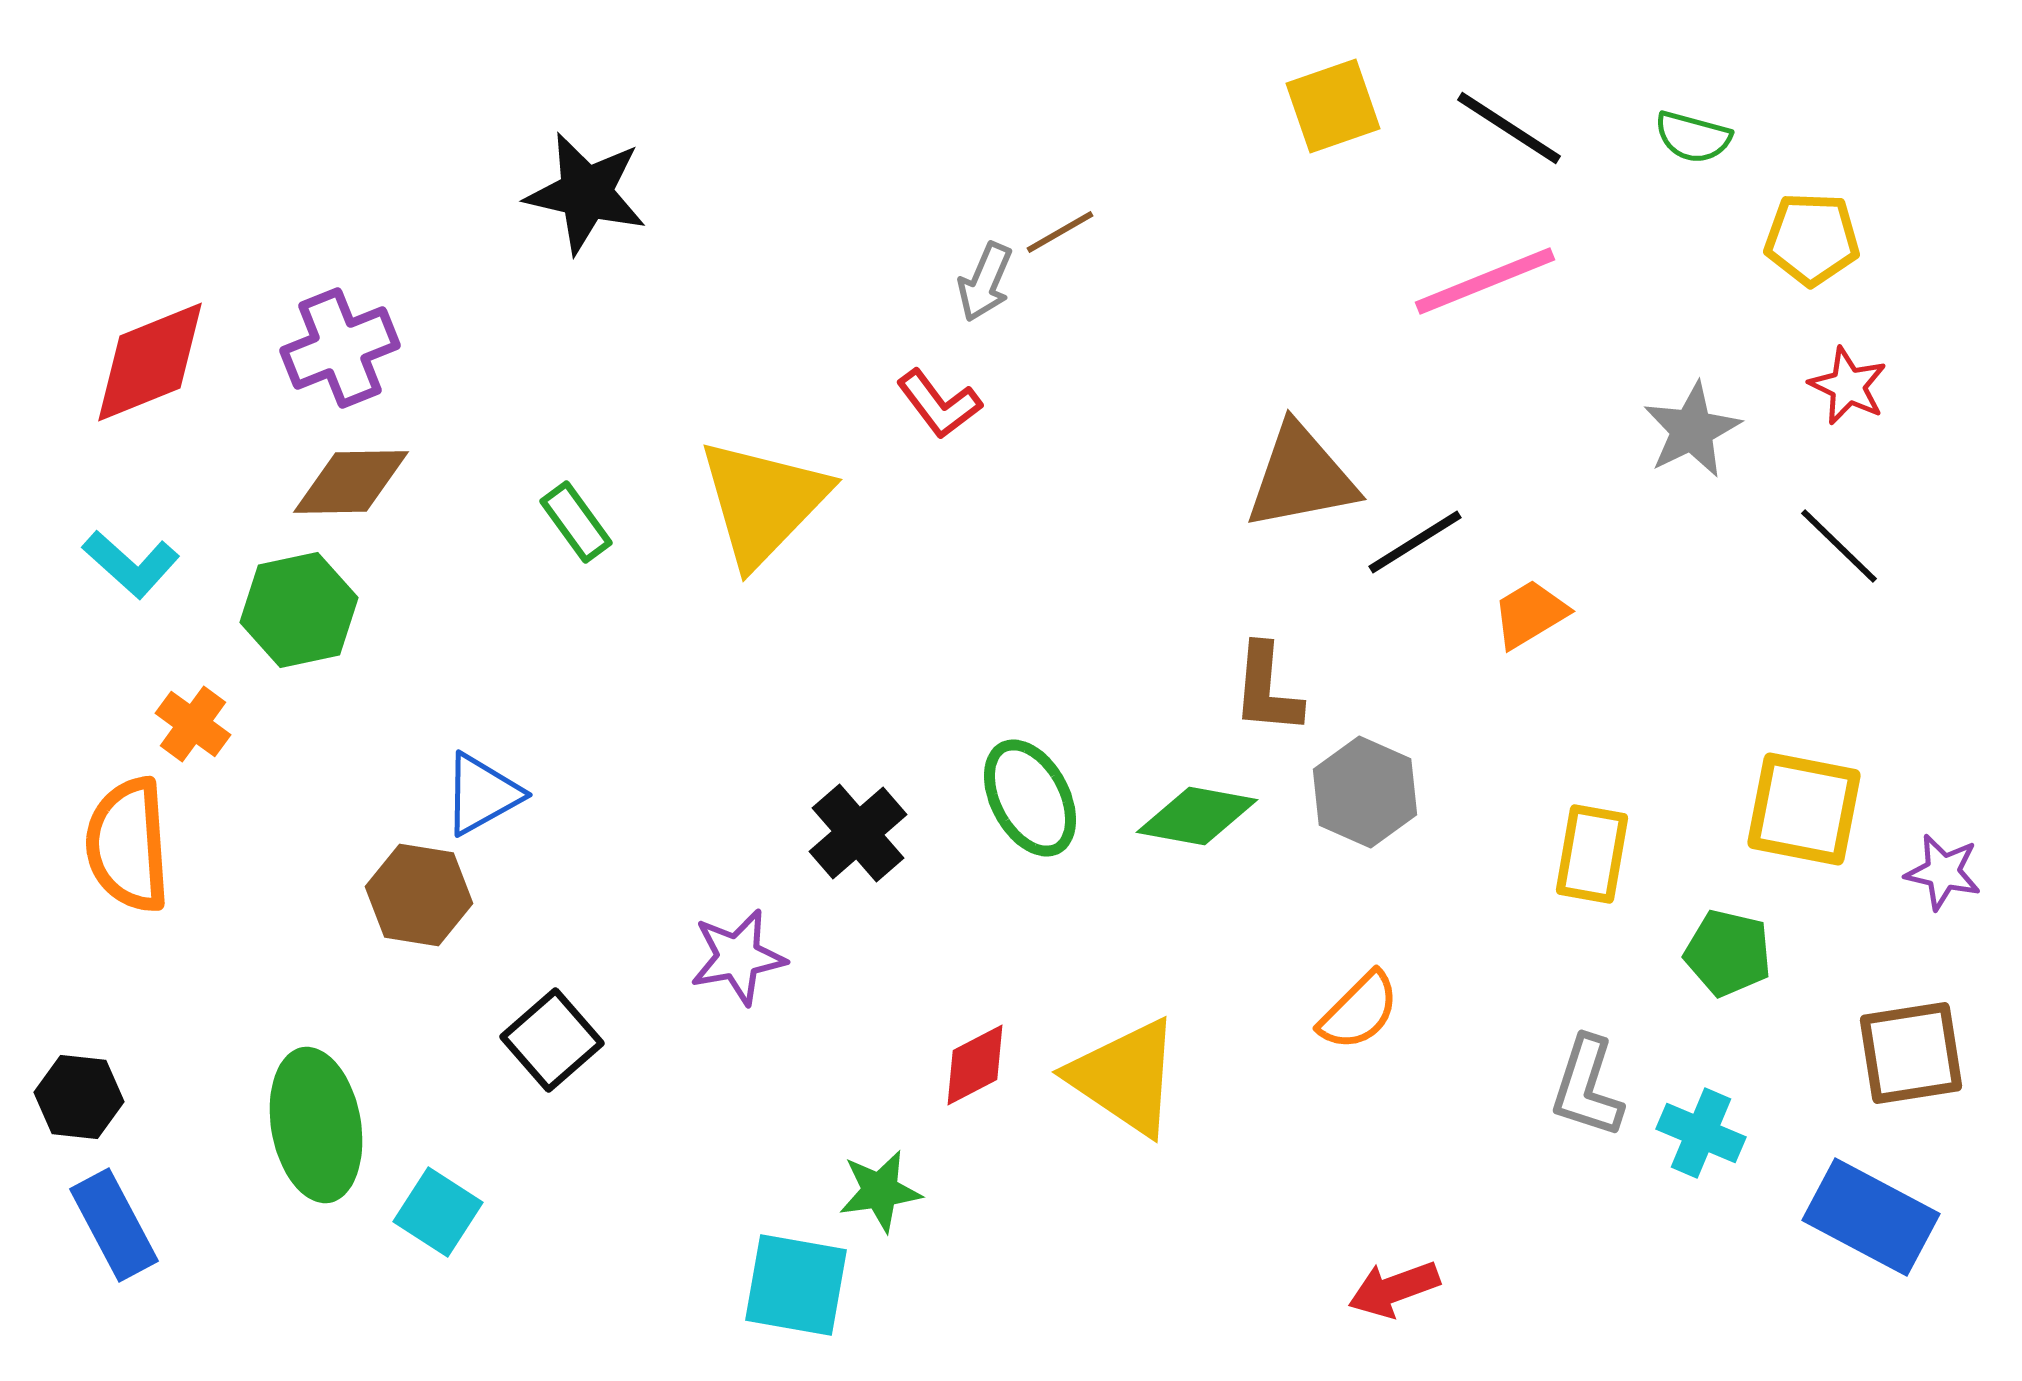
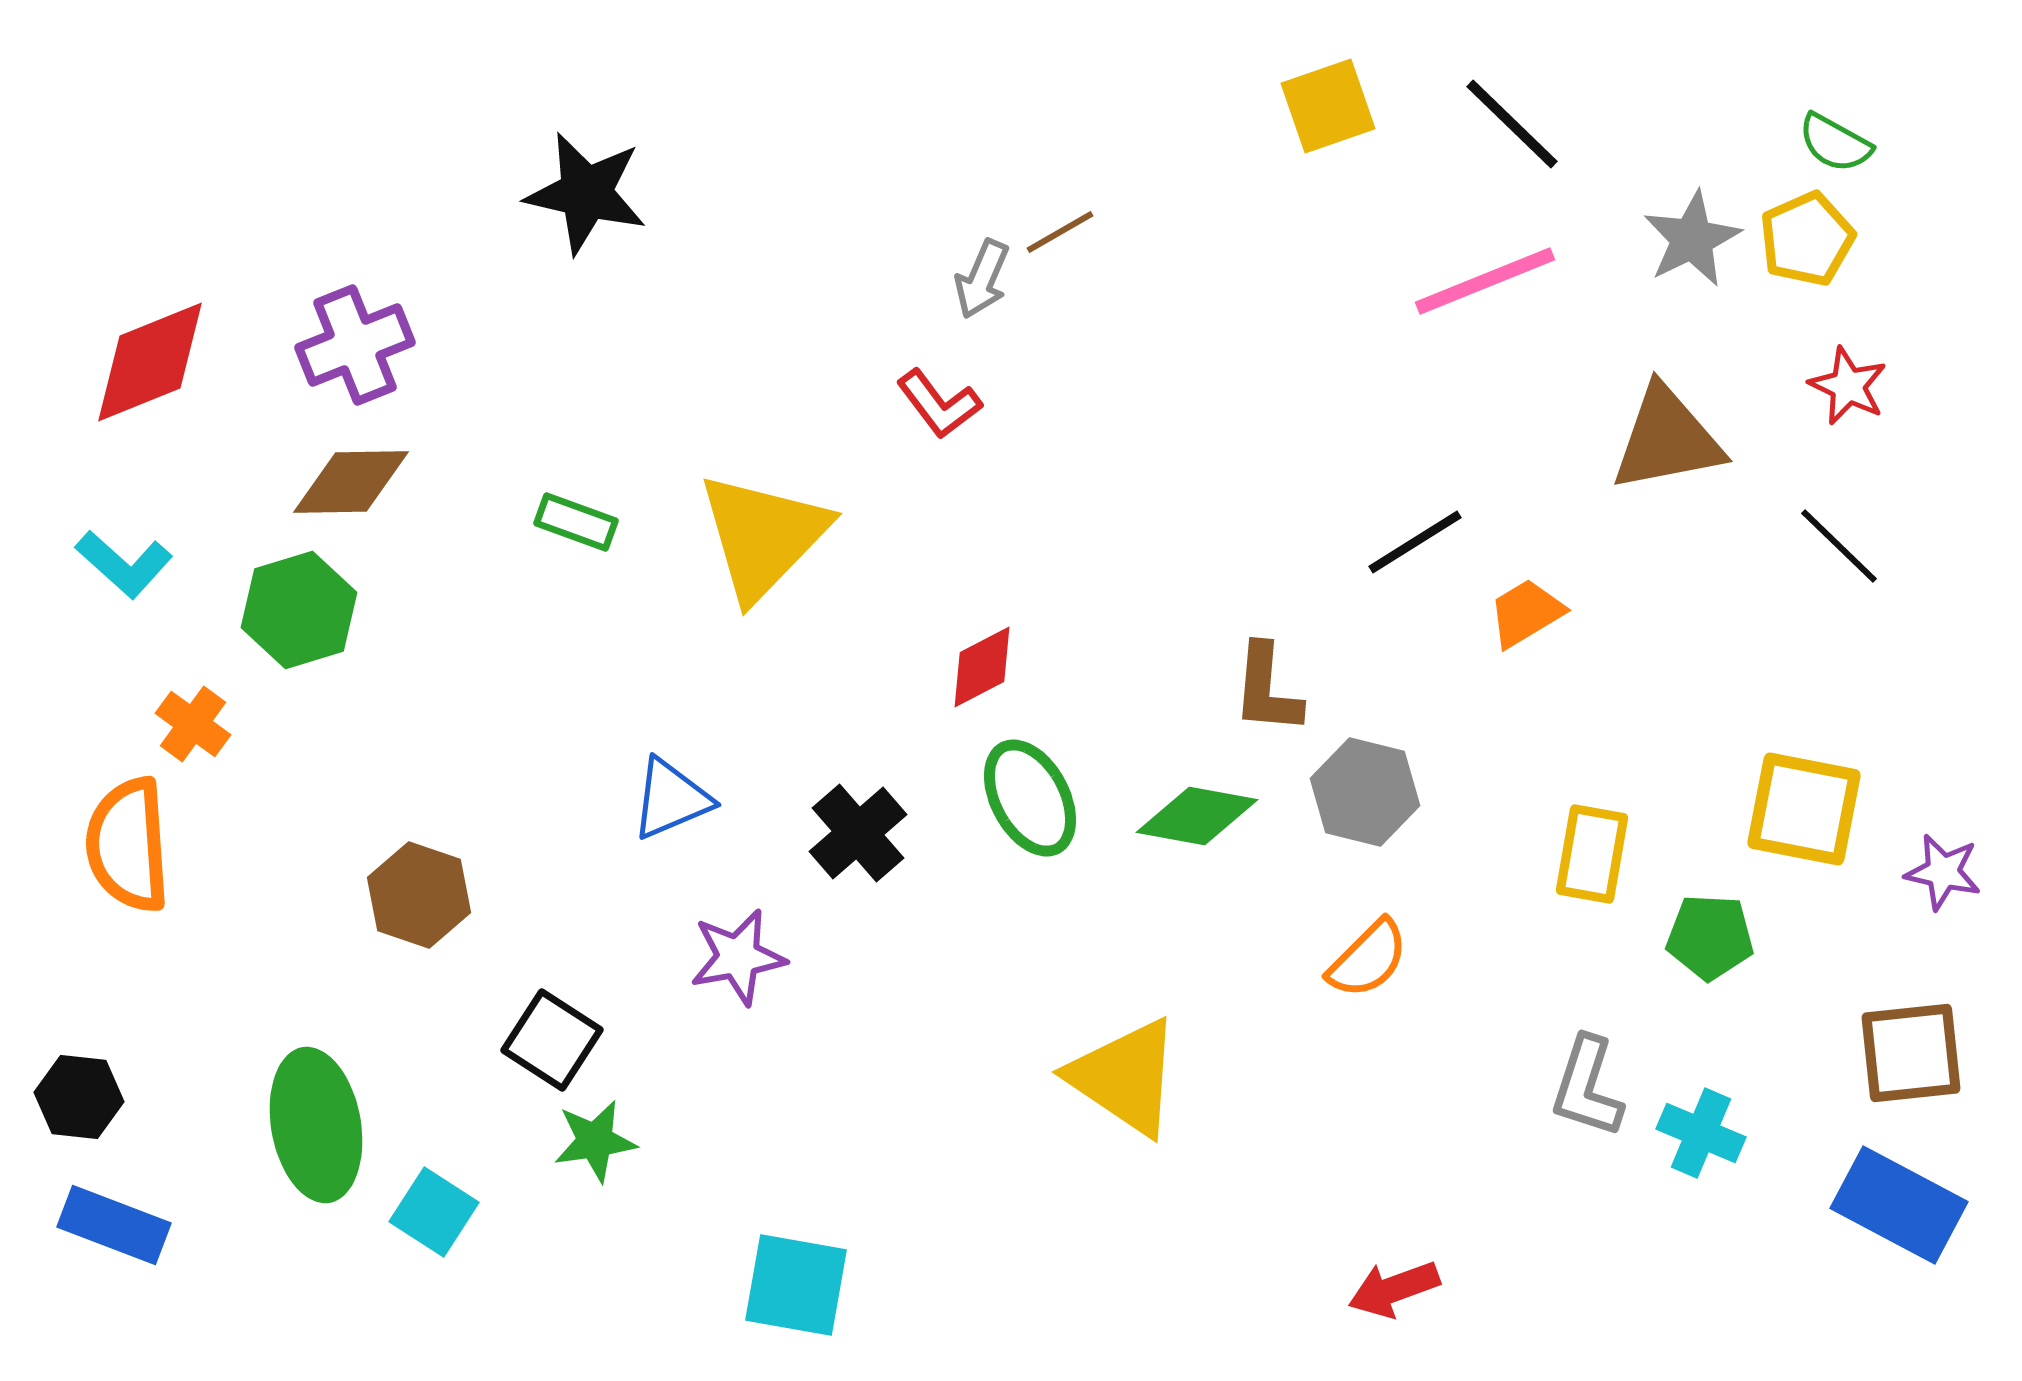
yellow square at (1333, 106): moved 5 px left
black line at (1509, 128): moved 3 px right, 4 px up; rotated 11 degrees clockwise
green semicircle at (1693, 137): moved 142 px right, 6 px down; rotated 14 degrees clockwise
yellow pentagon at (1812, 239): moved 5 px left; rotated 26 degrees counterclockwise
gray arrow at (985, 282): moved 3 px left, 3 px up
purple cross at (340, 348): moved 15 px right, 3 px up
gray star at (1692, 430): moved 191 px up
brown triangle at (1301, 477): moved 366 px right, 38 px up
yellow triangle at (763, 502): moved 34 px down
green rectangle at (576, 522): rotated 34 degrees counterclockwise
cyan L-shape at (131, 564): moved 7 px left
green hexagon at (299, 610): rotated 5 degrees counterclockwise
orange trapezoid at (1530, 614): moved 4 px left, 1 px up
gray hexagon at (1365, 792): rotated 10 degrees counterclockwise
blue triangle at (482, 794): moved 189 px right, 5 px down; rotated 6 degrees clockwise
brown hexagon at (419, 895): rotated 10 degrees clockwise
green pentagon at (1728, 953): moved 18 px left, 16 px up; rotated 10 degrees counterclockwise
orange semicircle at (1359, 1011): moved 9 px right, 52 px up
black square at (552, 1040): rotated 16 degrees counterclockwise
brown square at (1911, 1053): rotated 3 degrees clockwise
red diamond at (975, 1065): moved 7 px right, 398 px up
green star at (880, 1191): moved 285 px left, 50 px up
cyan square at (438, 1212): moved 4 px left
blue rectangle at (1871, 1217): moved 28 px right, 12 px up
blue rectangle at (114, 1225): rotated 41 degrees counterclockwise
